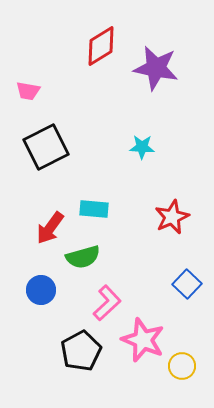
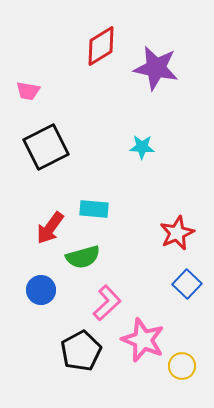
red star: moved 5 px right, 16 px down
